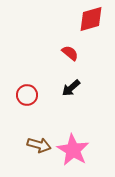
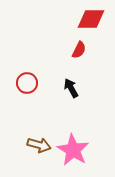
red diamond: rotated 16 degrees clockwise
red semicircle: moved 9 px right, 3 px up; rotated 78 degrees clockwise
black arrow: rotated 102 degrees clockwise
red circle: moved 12 px up
